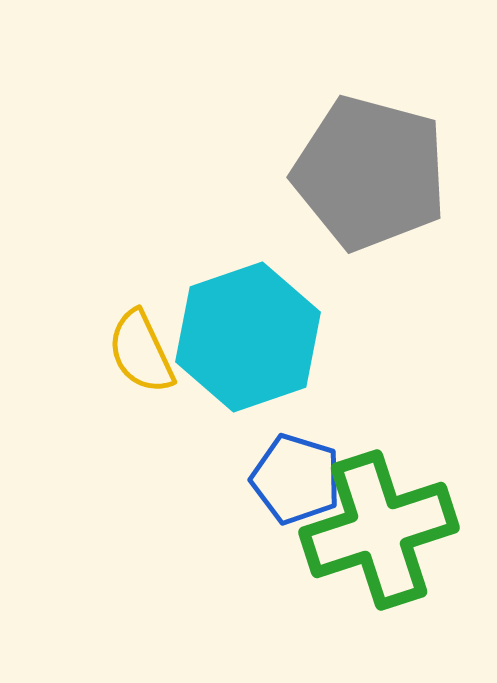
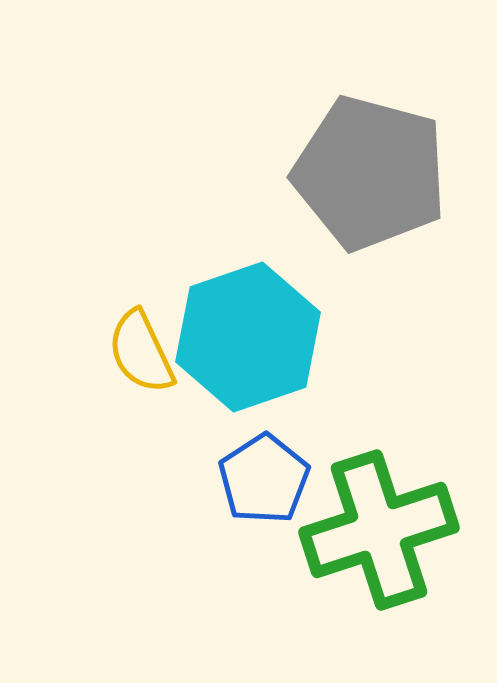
blue pentagon: moved 32 px left; rotated 22 degrees clockwise
